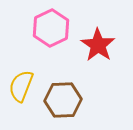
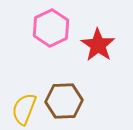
yellow semicircle: moved 3 px right, 23 px down
brown hexagon: moved 1 px right, 1 px down
